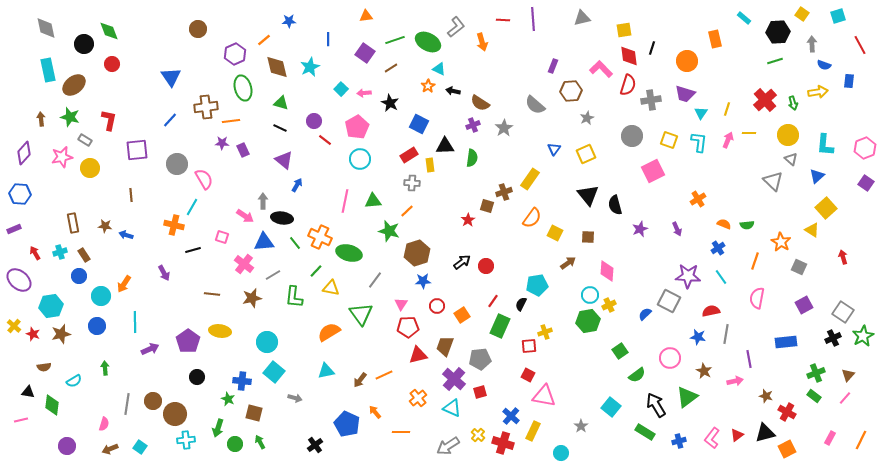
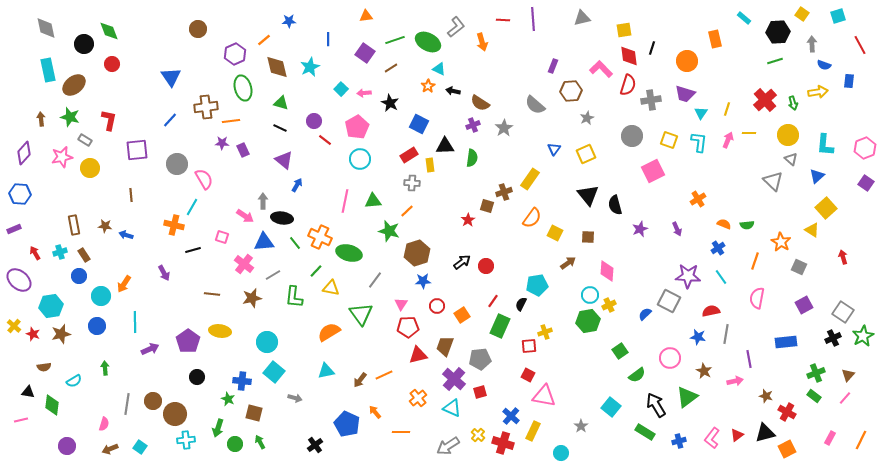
brown rectangle at (73, 223): moved 1 px right, 2 px down
